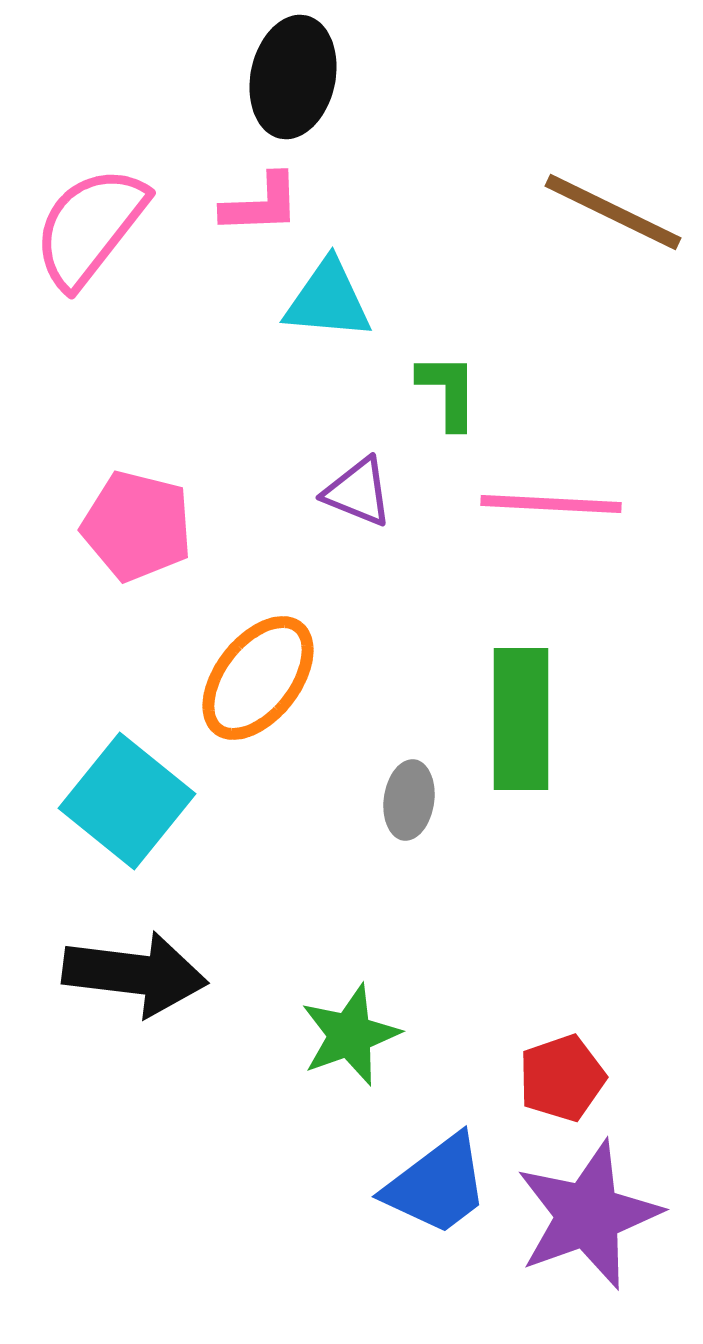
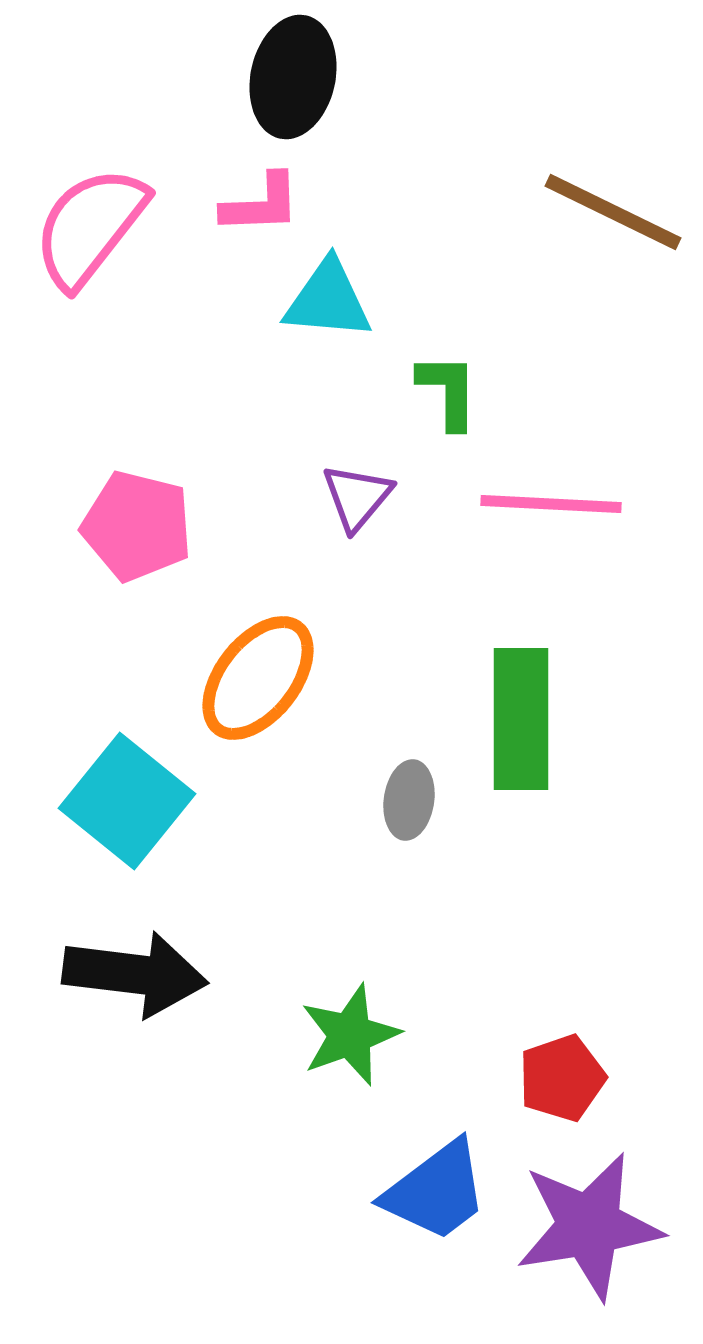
purple triangle: moved 1 px left, 5 px down; rotated 48 degrees clockwise
blue trapezoid: moved 1 px left, 6 px down
purple star: moved 1 px right, 11 px down; rotated 11 degrees clockwise
